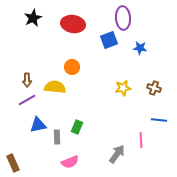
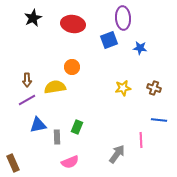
yellow semicircle: rotated 15 degrees counterclockwise
